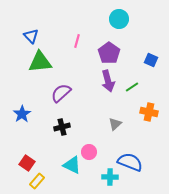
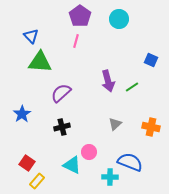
pink line: moved 1 px left
purple pentagon: moved 29 px left, 37 px up
green triangle: rotated 10 degrees clockwise
orange cross: moved 2 px right, 15 px down
